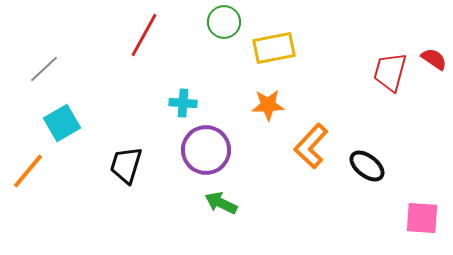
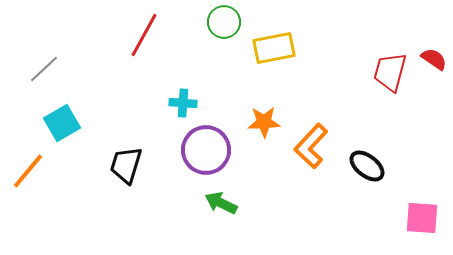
orange star: moved 4 px left, 17 px down
